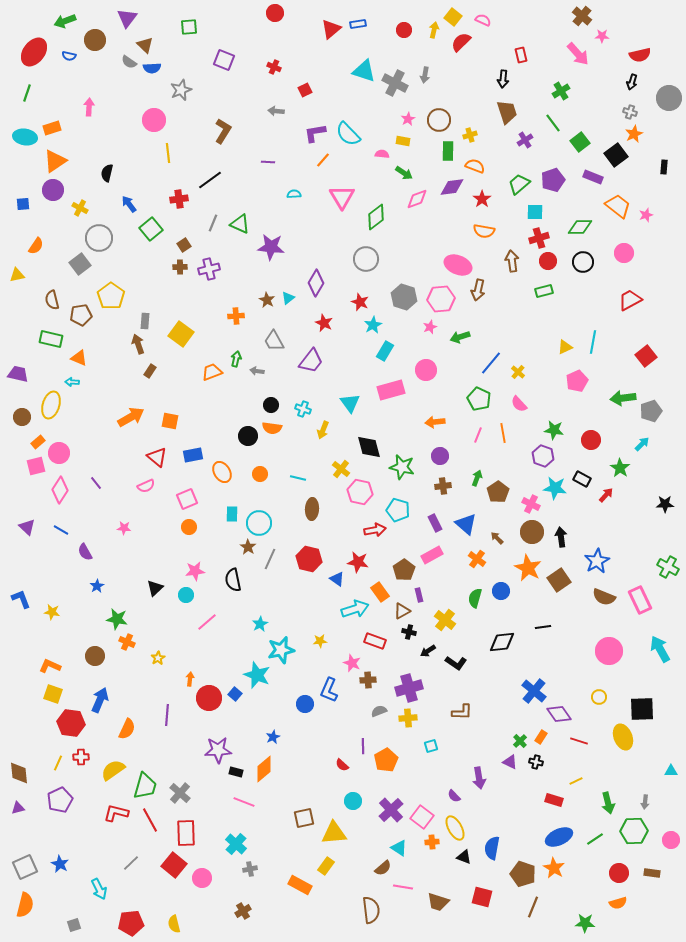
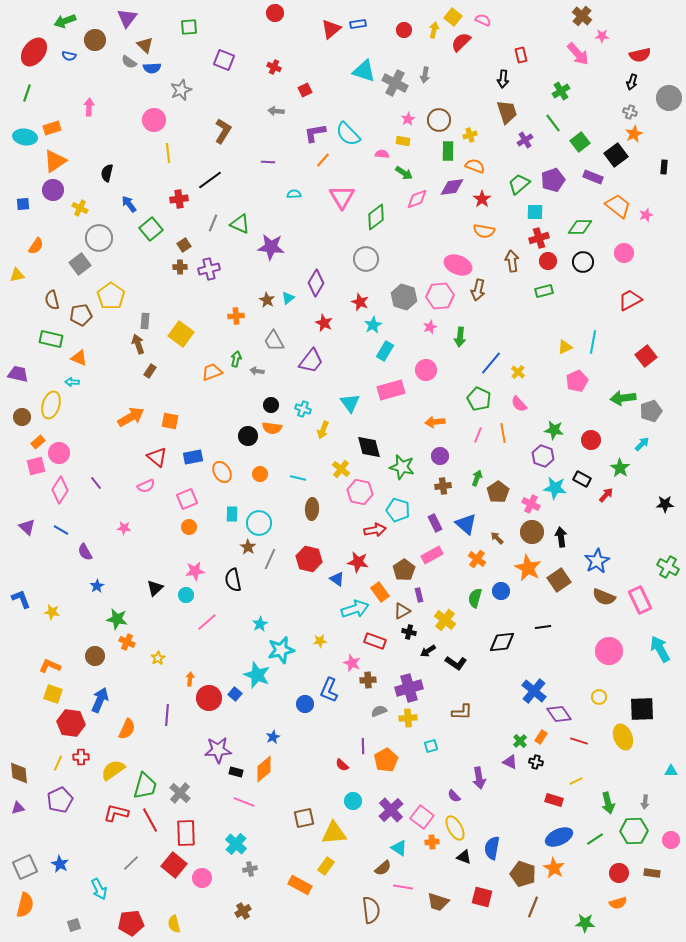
pink hexagon at (441, 299): moved 1 px left, 3 px up
green arrow at (460, 337): rotated 66 degrees counterclockwise
blue rectangle at (193, 455): moved 2 px down
